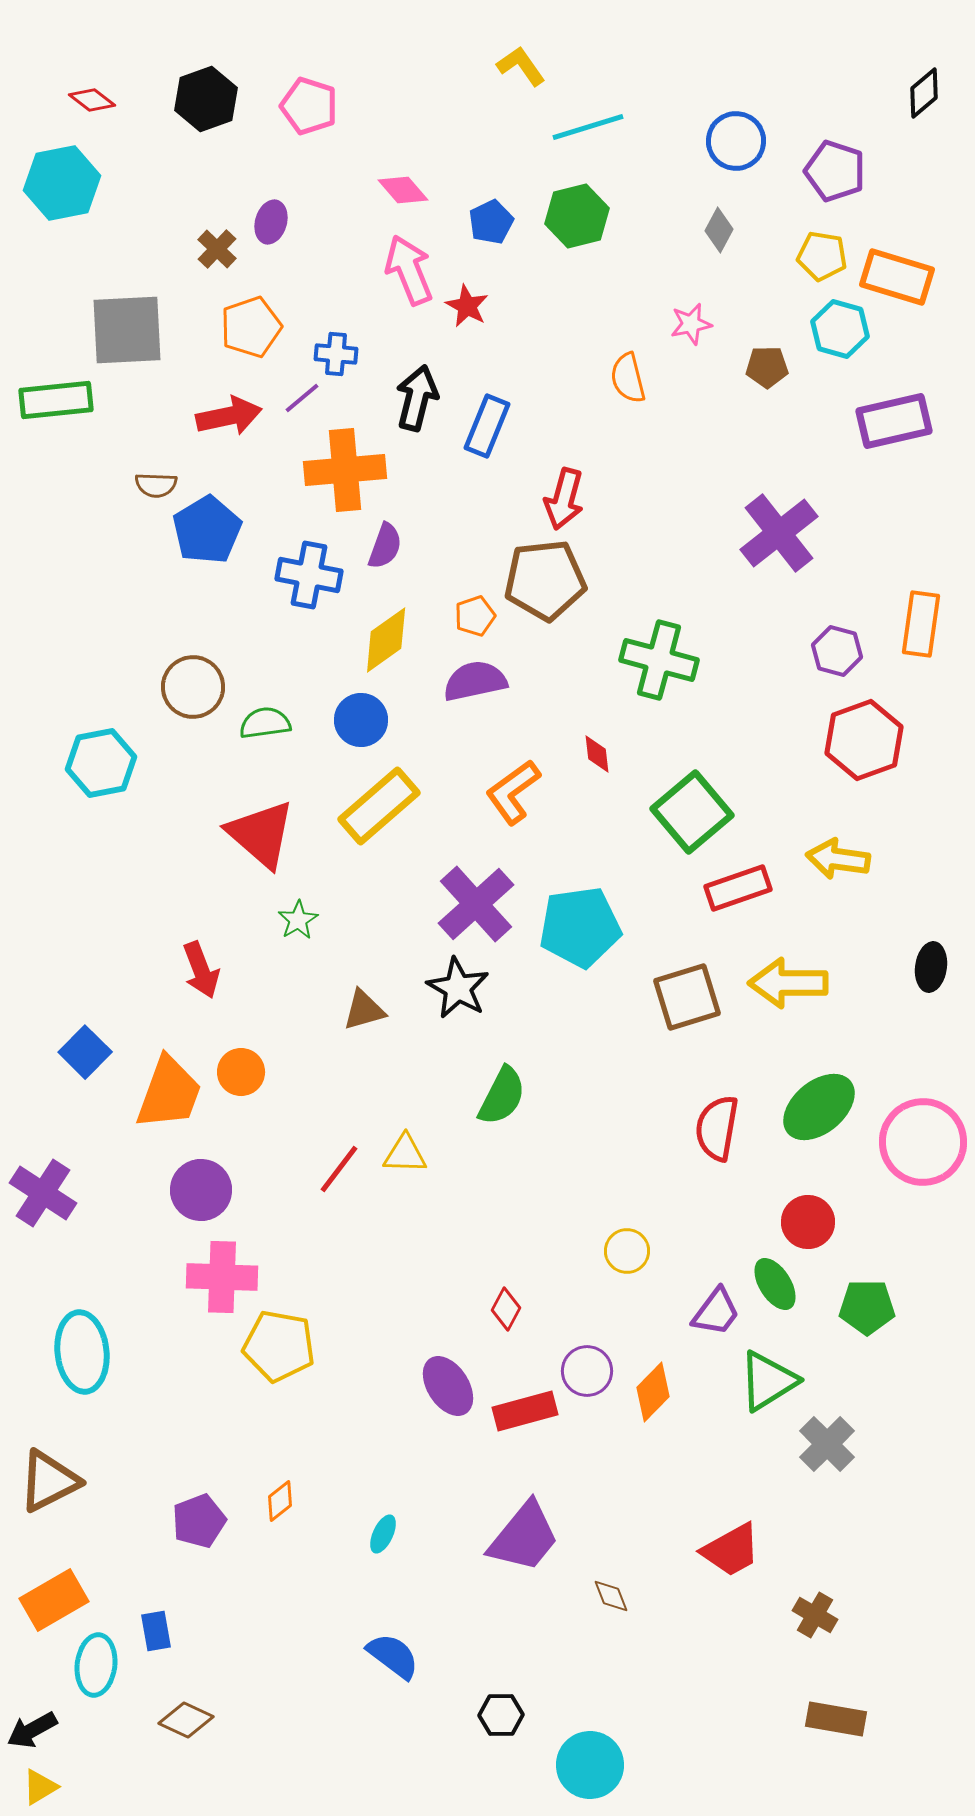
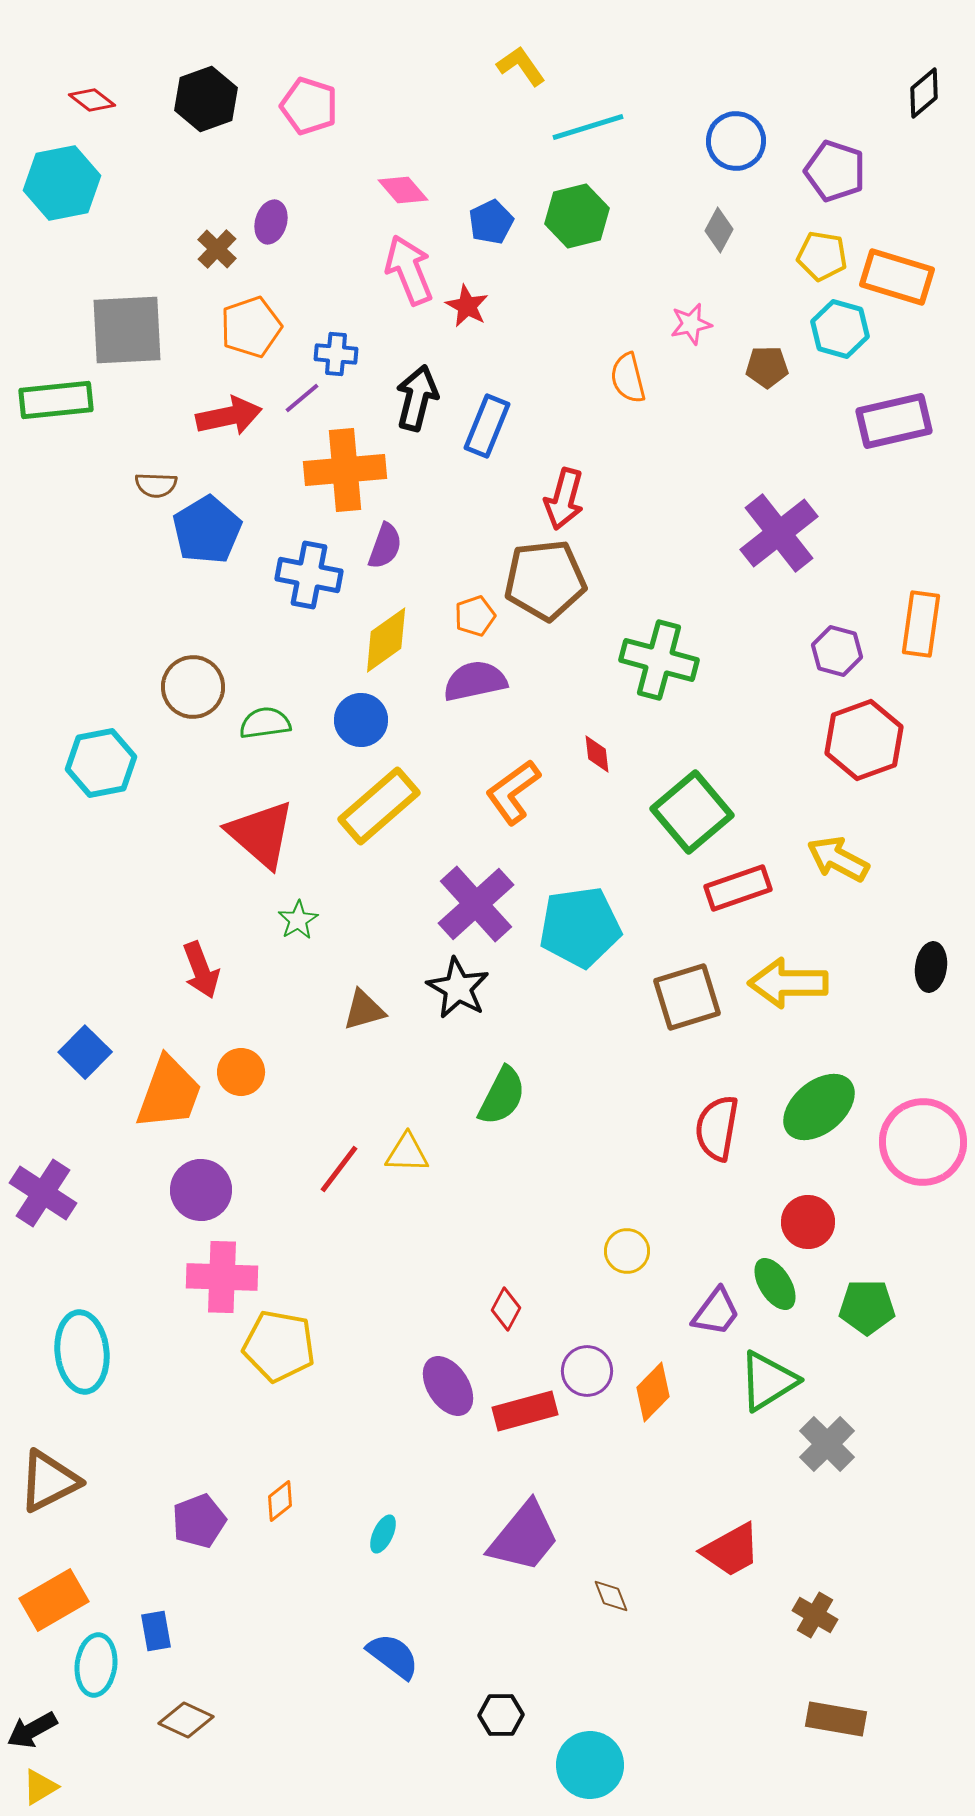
yellow arrow at (838, 859): rotated 20 degrees clockwise
yellow triangle at (405, 1154): moved 2 px right, 1 px up
